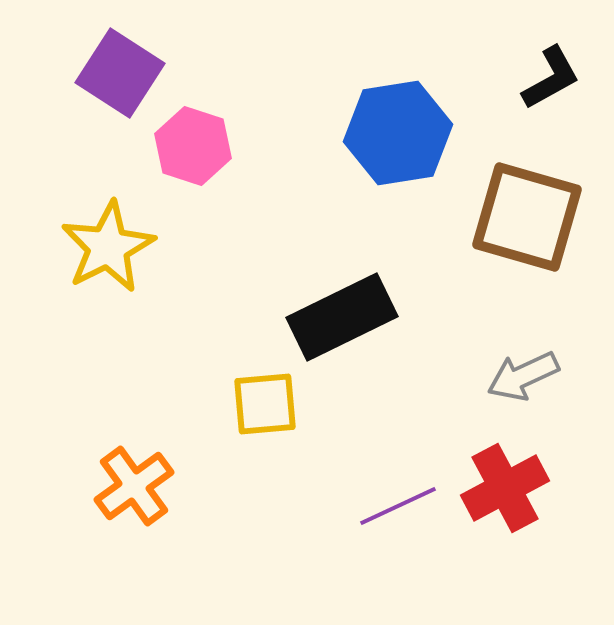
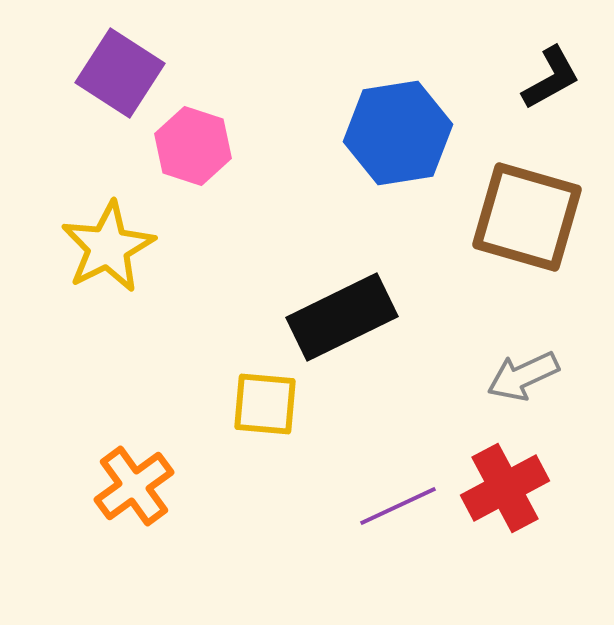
yellow square: rotated 10 degrees clockwise
